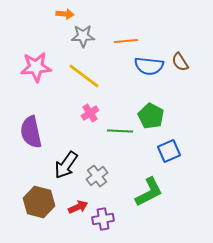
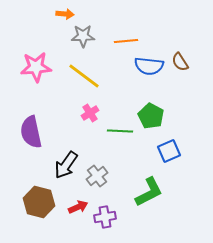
purple cross: moved 2 px right, 2 px up
